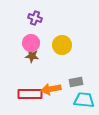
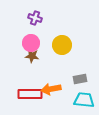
gray rectangle: moved 4 px right, 3 px up
